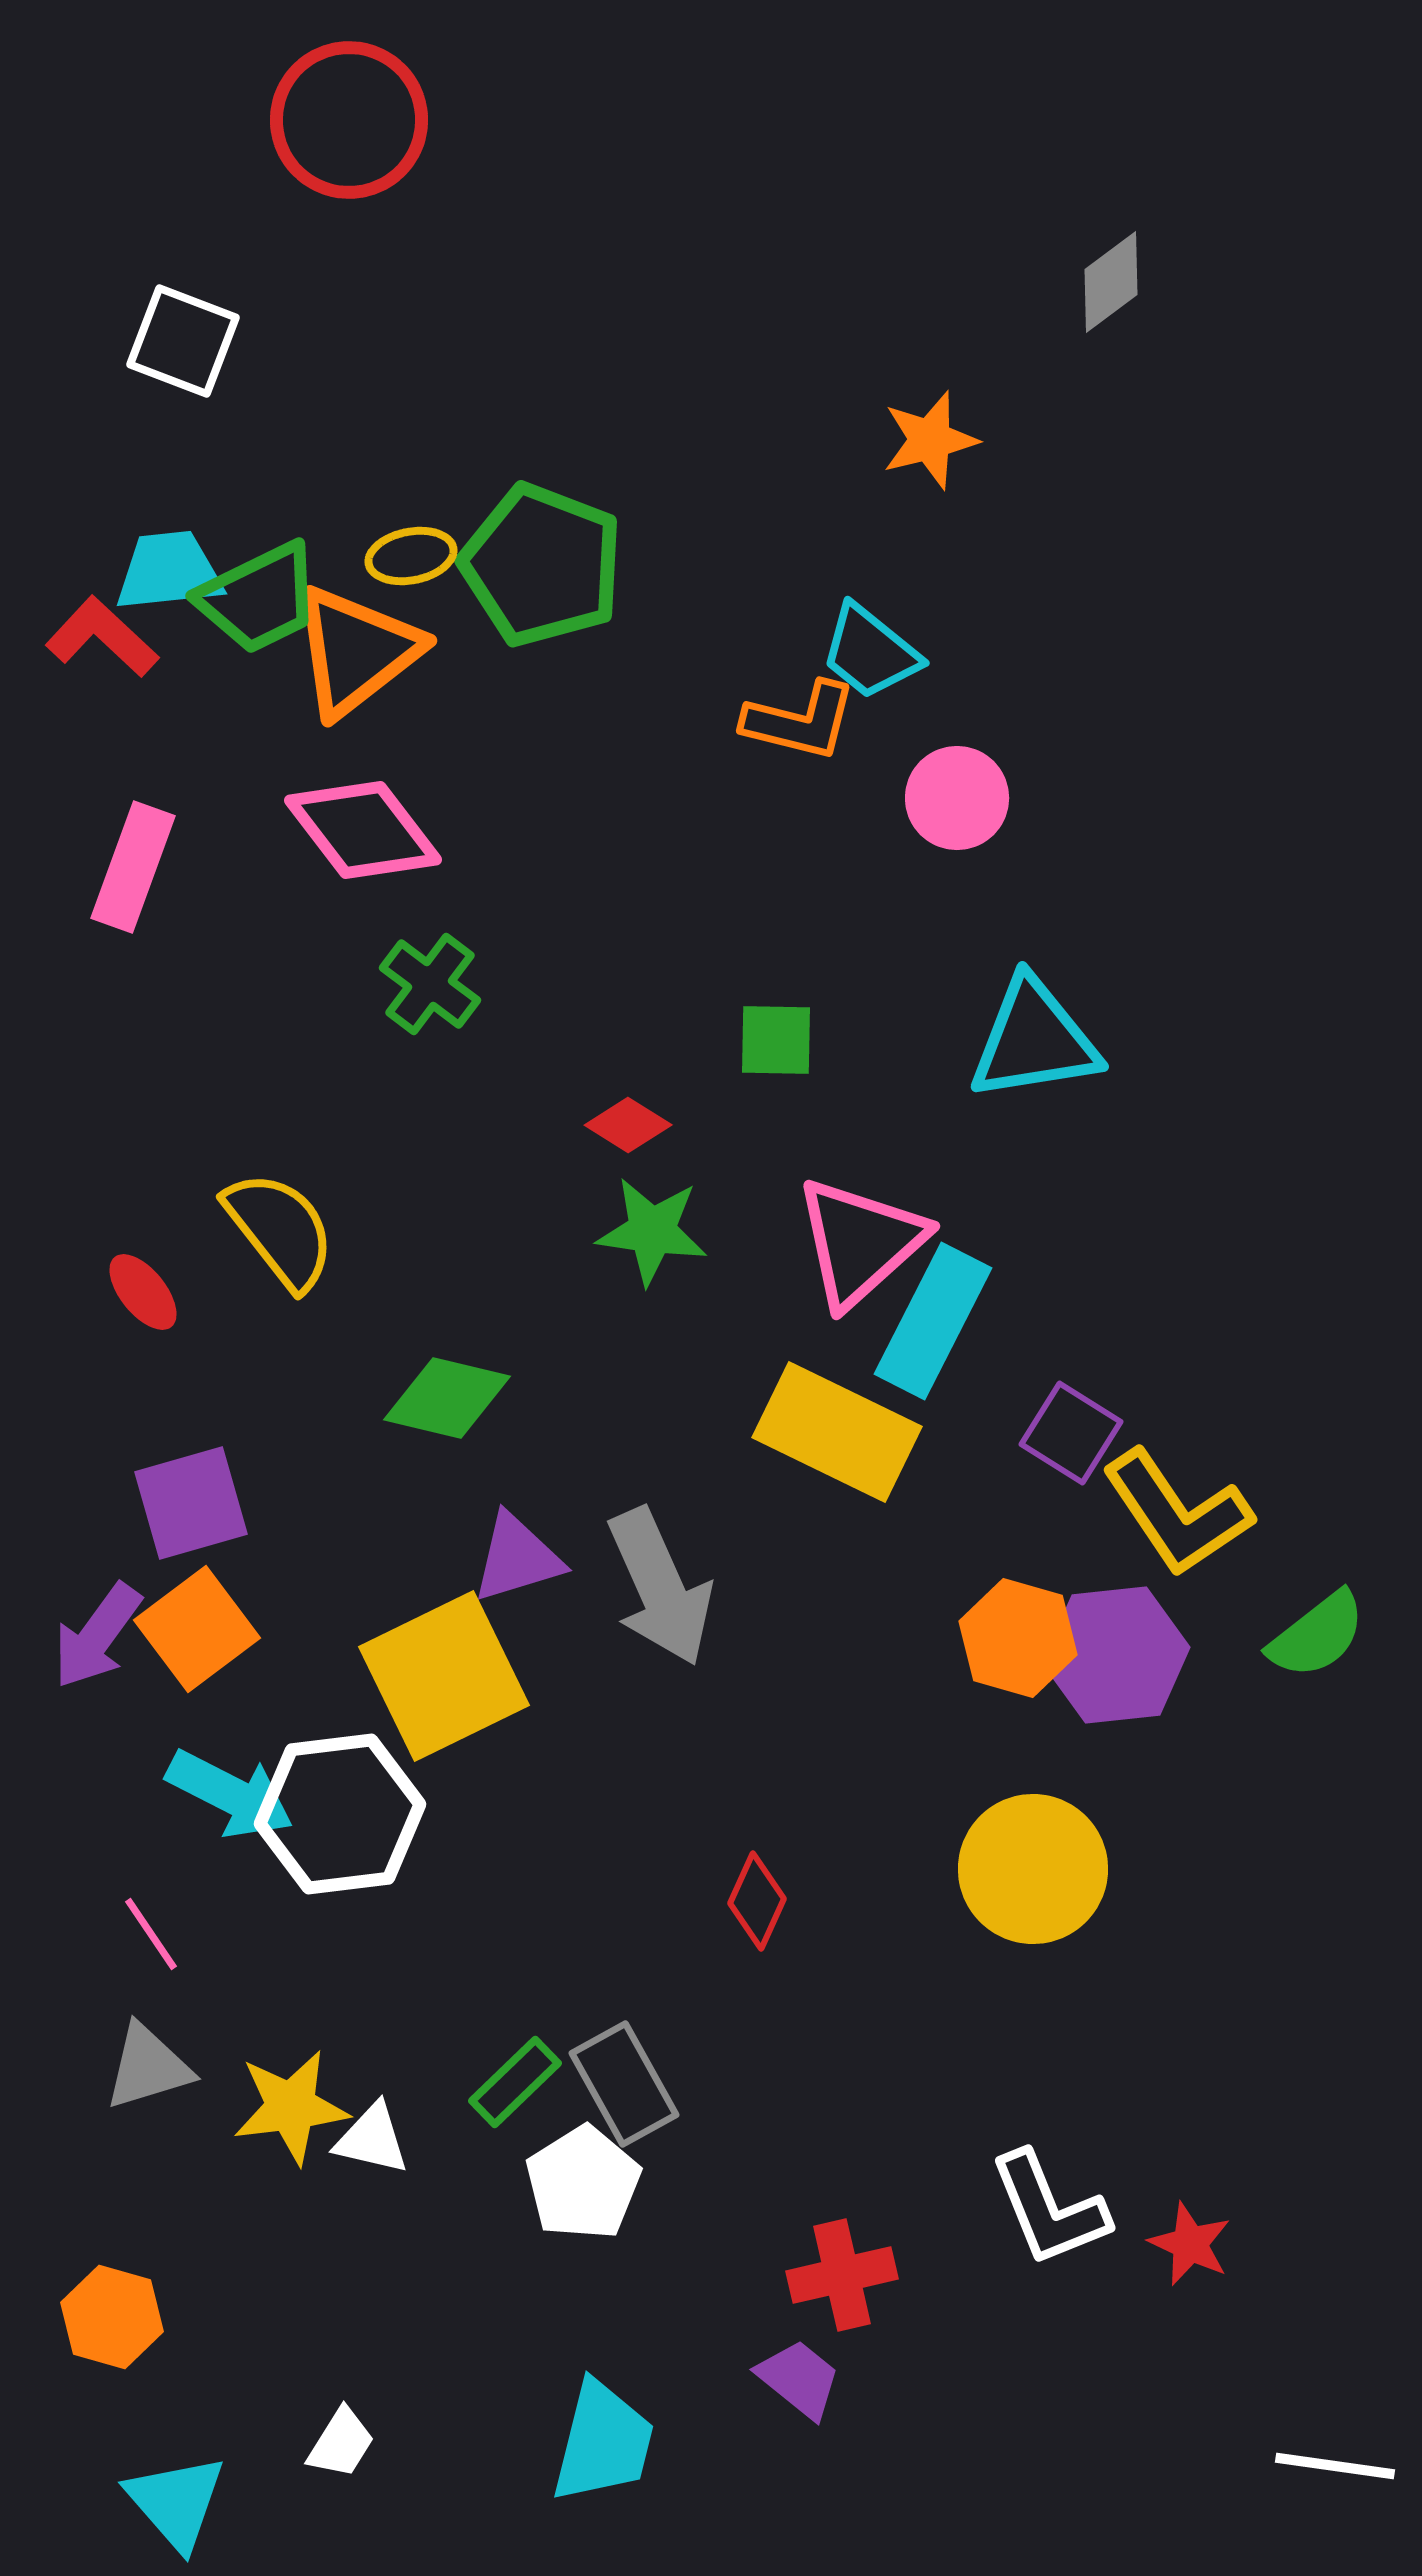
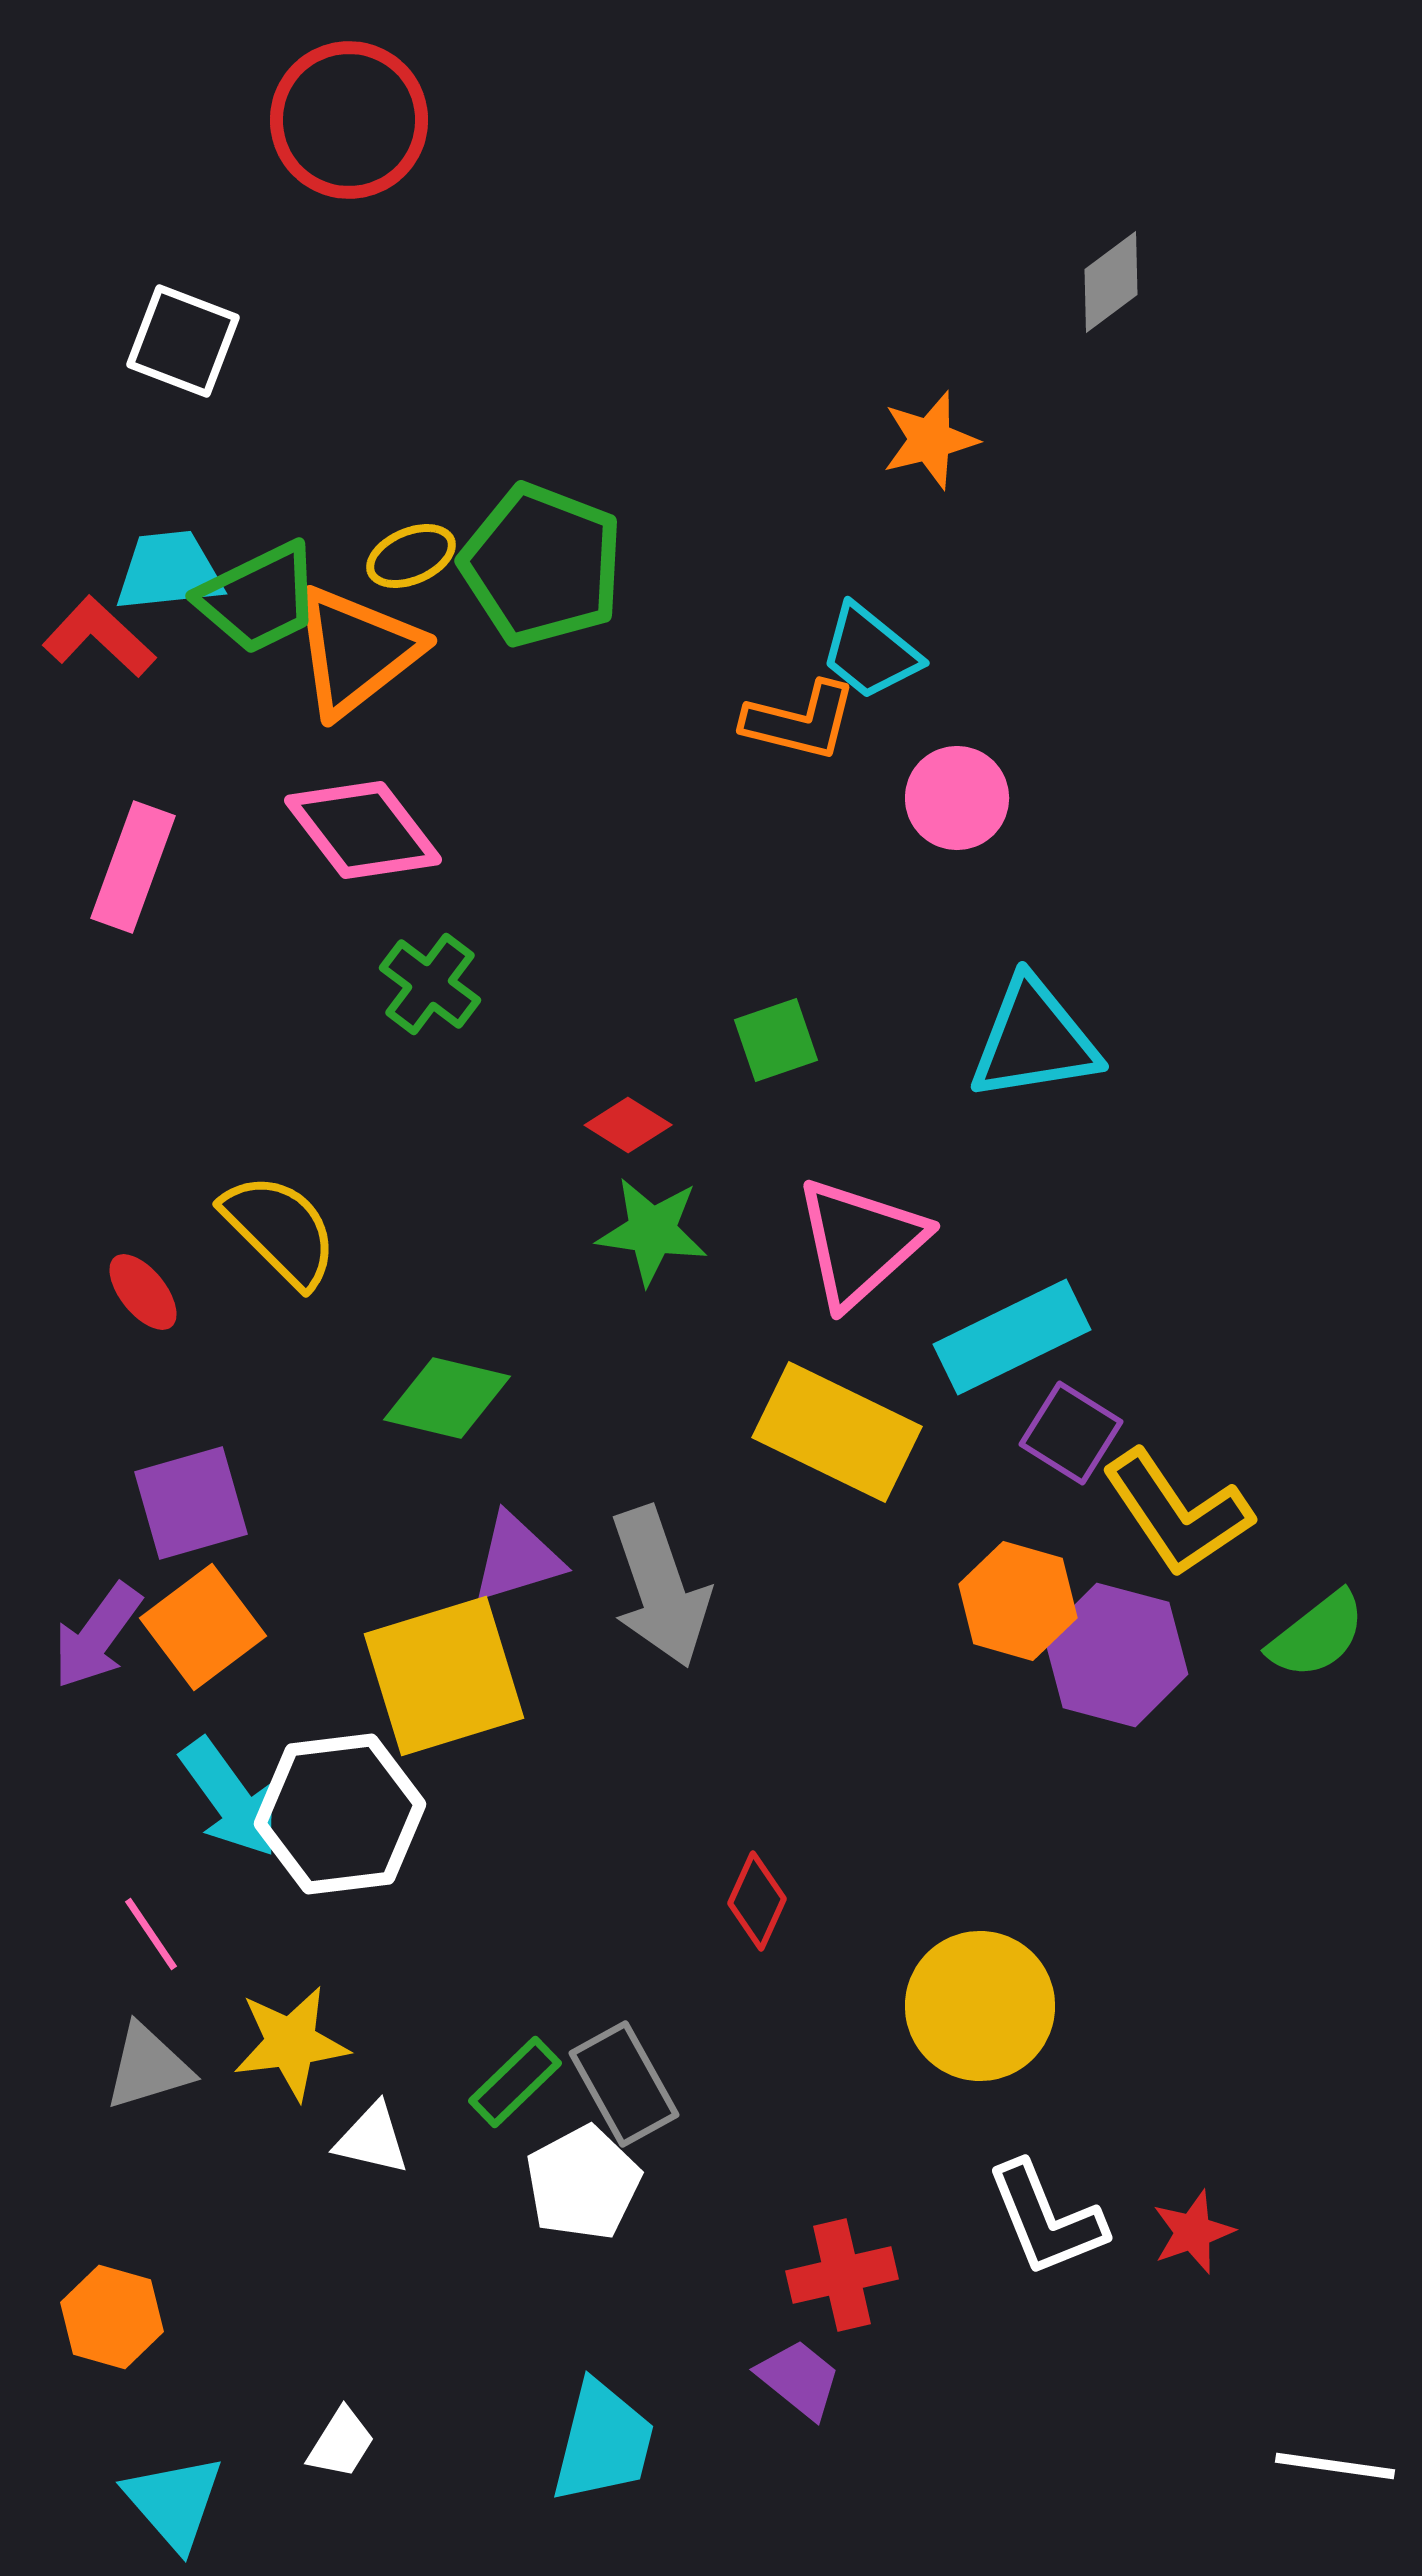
yellow ellipse at (411, 556): rotated 12 degrees counterclockwise
red L-shape at (102, 637): moved 3 px left
green square at (776, 1040): rotated 20 degrees counterclockwise
yellow semicircle at (280, 1230): rotated 7 degrees counterclockwise
cyan rectangle at (933, 1321): moved 79 px right, 16 px down; rotated 37 degrees clockwise
gray arrow at (660, 1587): rotated 5 degrees clockwise
orange square at (197, 1629): moved 6 px right, 2 px up
orange hexagon at (1018, 1638): moved 37 px up
purple hexagon at (1116, 1655): rotated 21 degrees clockwise
yellow square at (444, 1676): rotated 9 degrees clockwise
cyan arrow at (230, 1794): moved 4 px down; rotated 27 degrees clockwise
yellow circle at (1033, 1869): moved 53 px left, 137 px down
yellow star at (291, 2107): moved 64 px up
white pentagon at (583, 2183): rotated 4 degrees clockwise
white L-shape at (1049, 2209): moved 3 px left, 10 px down
red star at (1190, 2244): moved 3 px right, 12 px up; rotated 28 degrees clockwise
cyan triangle at (176, 2502): moved 2 px left
